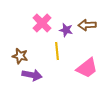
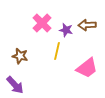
yellow line: rotated 18 degrees clockwise
purple arrow: moved 17 px left, 10 px down; rotated 36 degrees clockwise
